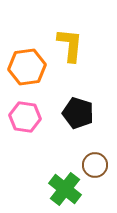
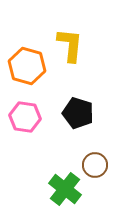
orange hexagon: moved 1 px up; rotated 24 degrees clockwise
